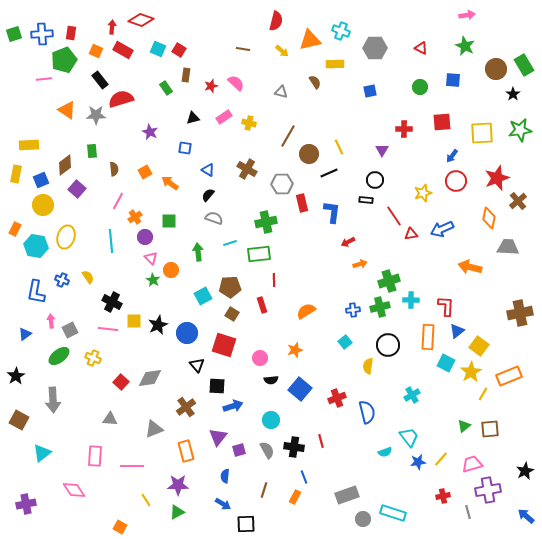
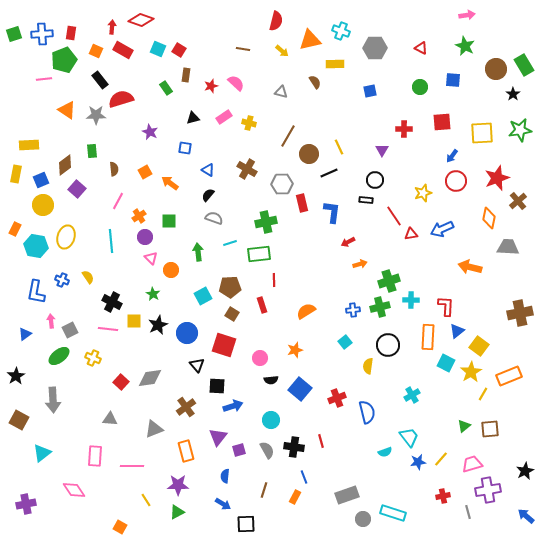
orange cross at (135, 217): moved 4 px right, 1 px up
green star at (153, 280): moved 14 px down
